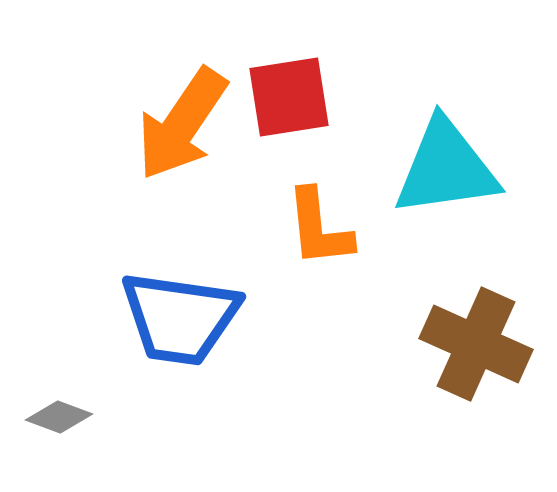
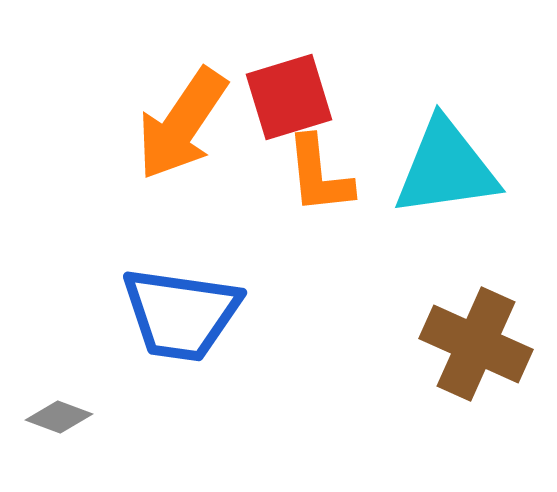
red square: rotated 8 degrees counterclockwise
orange L-shape: moved 53 px up
blue trapezoid: moved 1 px right, 4 px up
